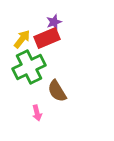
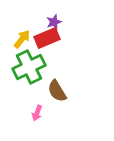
pink arrow: rotated 35 degrees clockwise
